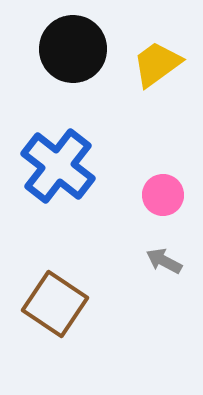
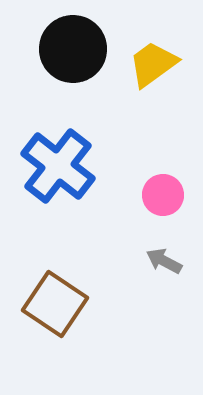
yellow trapezoid: moved 4 px left
